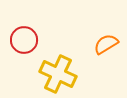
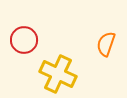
orange semicircle: rotated 40 degrees counterclockwise
